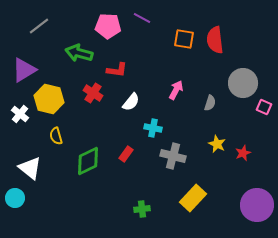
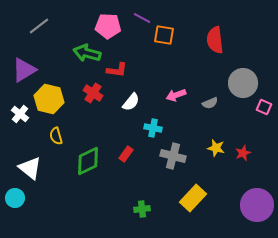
orange square: moved 20 px left, 4 px up
green arrow: moved 8 px right
pink arrow: moved 5 px down; rotated 138 degrees counterclockwise
gray semicircle: rotated 49 degrees clockwise
yellow star: moved 1 px left, 4 px down; rotated 12 degrees counterclockwise
